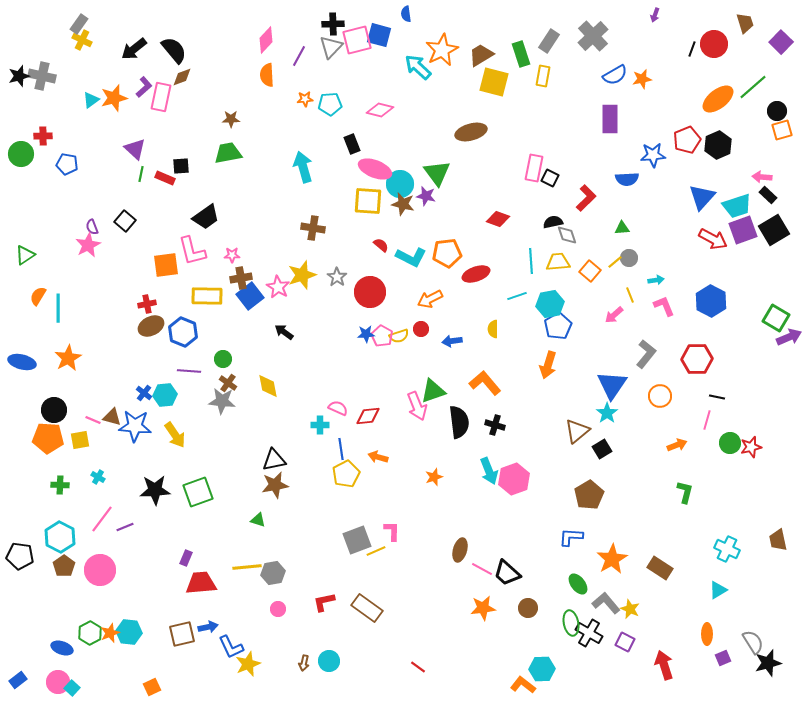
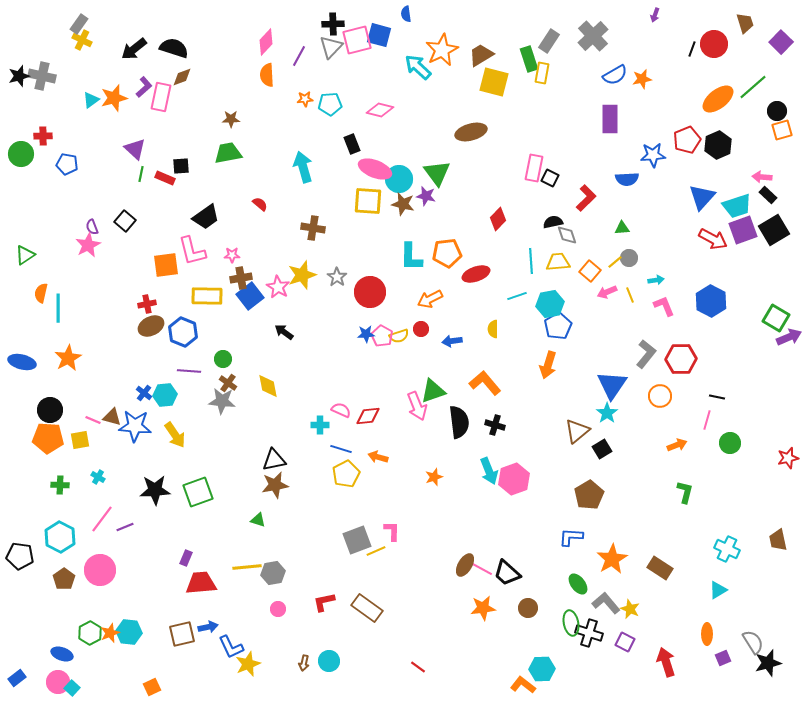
pink diamond at (266, 40): moved 2 px down
black semicircle at (174, 50): moved 2 px up; rotated 32 degrees counterclockwise
green rectangle at (521, 54): moved 8 px right, 5 px down
yellow rectangle at (543, 76): moved 1 px left, 3 px up
cyan circle at (400, 184): moved 1 px left, 5 px up
red diamond at (498, 219): rotated 65 degrees counterclockwise
red semicircle at (381, 245): moved 121 px left, 41 px up
cyan L-shape at (411, 257): rotated 64 degrees clockwise
orange semicircle at (38, 296): moved 3 px right, 3 px up; rotated 18 degrees counterclockwise
pink arrow at (614, 315): moved 7 px left, 23 px up; rotated 18 degrees clockwise
red hexagon at (697, 359): moved 16 px left
pink semicircle at (338, 408): moved 3 px right, 2 px down
black circle at (54, 410): moved 4 px left
red star at (751, 447): moved 37 px right, 11 px down
blue line at (341, 449): rotated 65 degrees counterclockwise
brown ellipse at (460, 550): moved 5 px right, 15 px down; rotated 15 degrees clockwise
brown pentagon at (64, 566): moved 13 px down
black cross at (589, 633): rotated 12 degrees counterclockwise
blue ellipse at (62, 648): moved 6 px down
red arrow at (664, 665): moved 2 px right, 3 px up
blue rectangle at (18, 680): moved 1 px left, 2 px up
